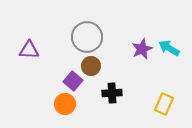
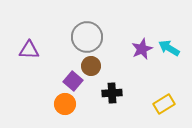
yellow rectangle: rotated 35 degrees clockwise
